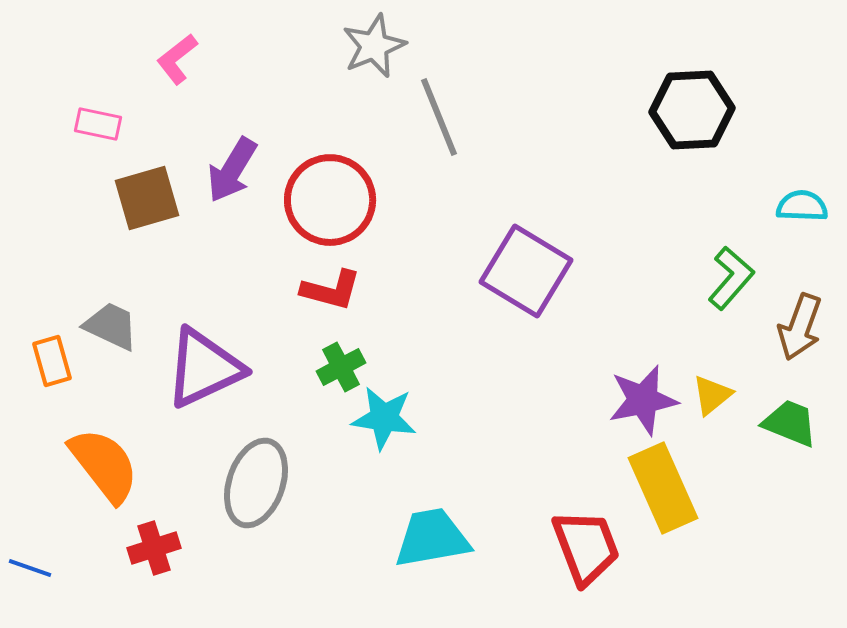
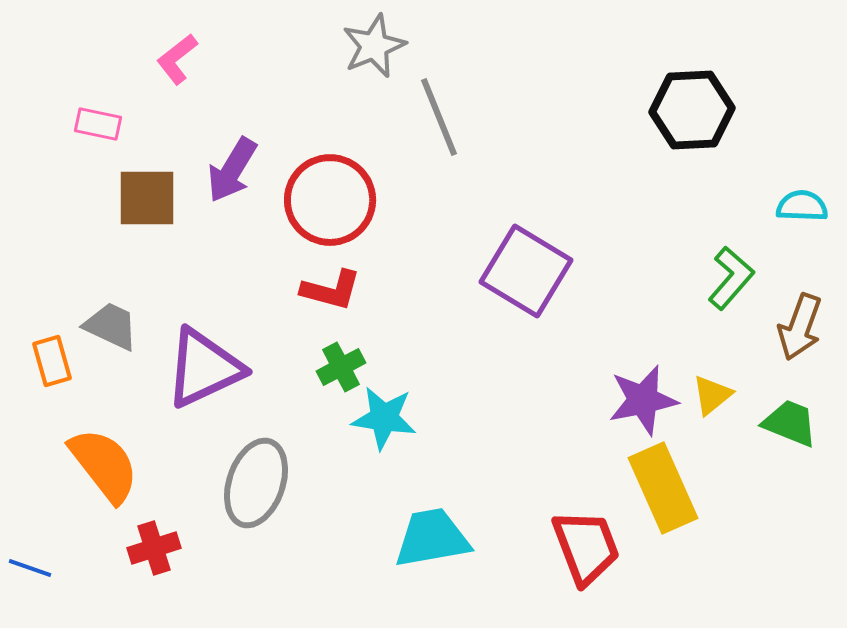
brown square: rotated 16 degrees clockwise
